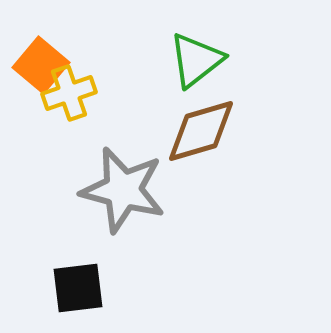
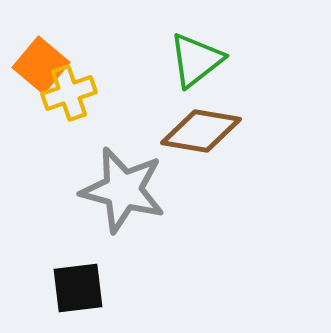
brown diamond: rotated 26 degrees clockwise
